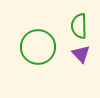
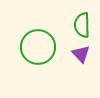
green semicircle: moved 3 px right, 1 px up
